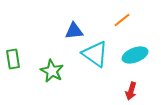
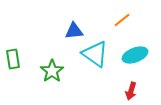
green star: rotated 10 degrees clockwise
